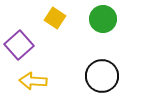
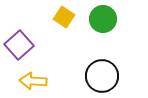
yellow square: moved 9 px right, 1 px up
